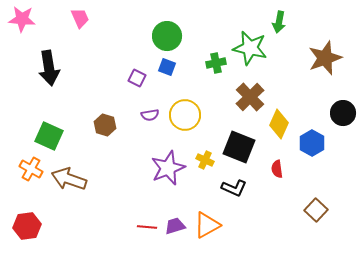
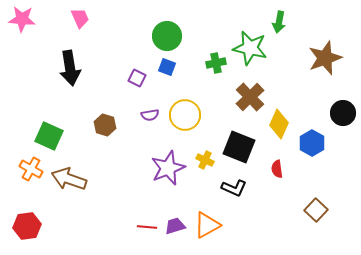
black arrow: moved 21 px right
